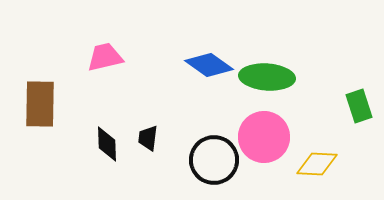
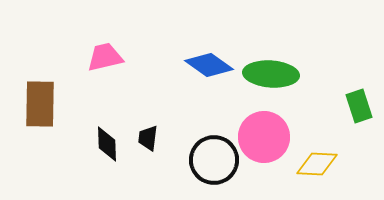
green ellipse: moved 4 px right, 3 px up
